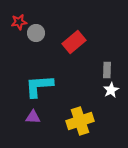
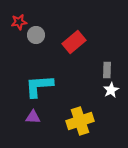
gray circle: moved 2 px down
